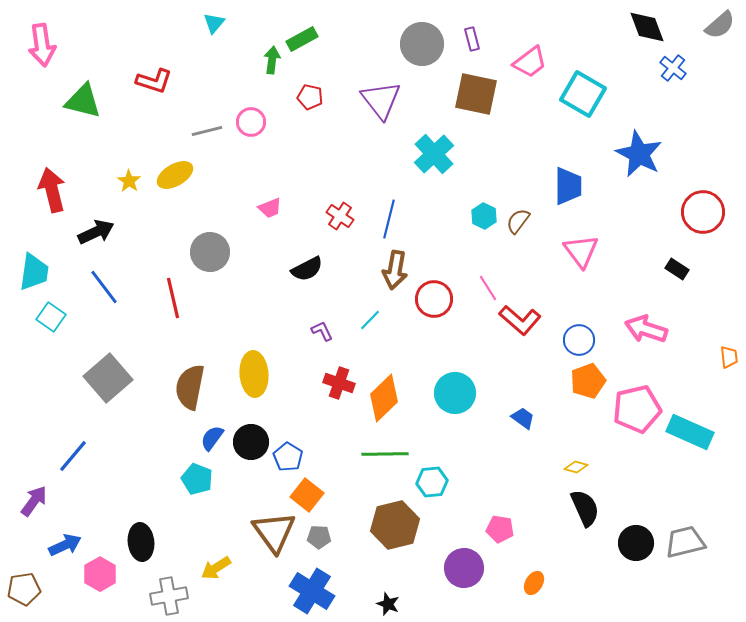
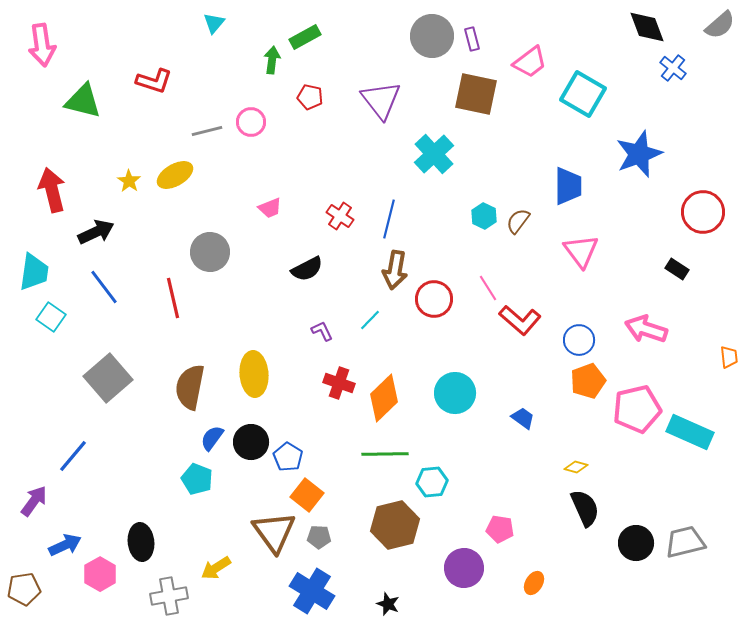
green rectangle at (302, 39): moved 3 px right, 2 px up
gray circle at (422, 44): moved 10 px right, 8 px up
blue star at (639, 154): rotated 24 degrees clockwise
